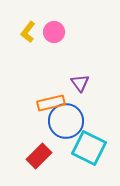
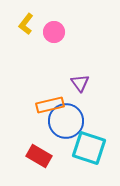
yellow L-shape: moved 2 px left, 8 px up
orange rectangle: moved 1 px left, 2 px down
cyan square: rotated 8 degrees counterclockwise
red rectangle: rotated 75 degrees clockwise
